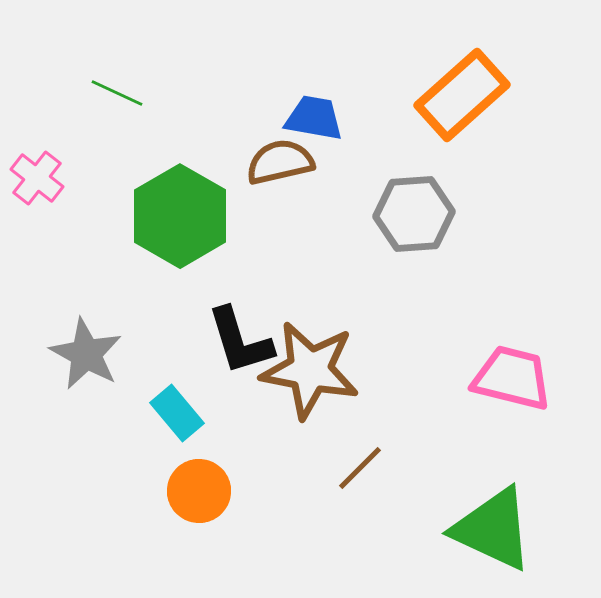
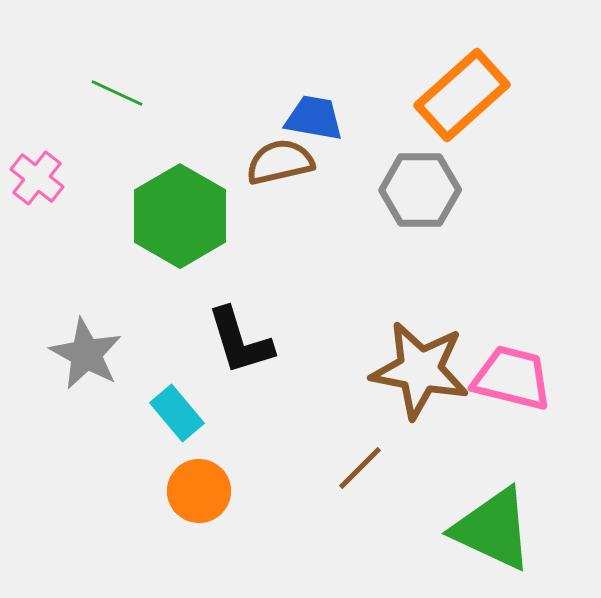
gray hexagon: moved 6 px right, 24 px up; rotated 4 degrees clockwise
brown star: moved 110 px right
